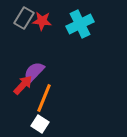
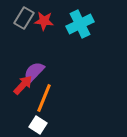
red star: moved 2 px right
white square: moved 2 px left, 1 px down
